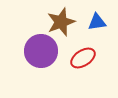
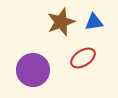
blue triangle: moved 3 px left
purple circle: moved 8 px left, 19 px down
